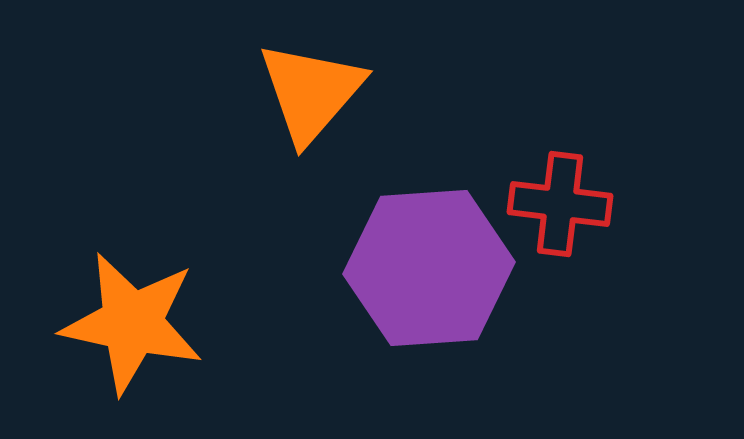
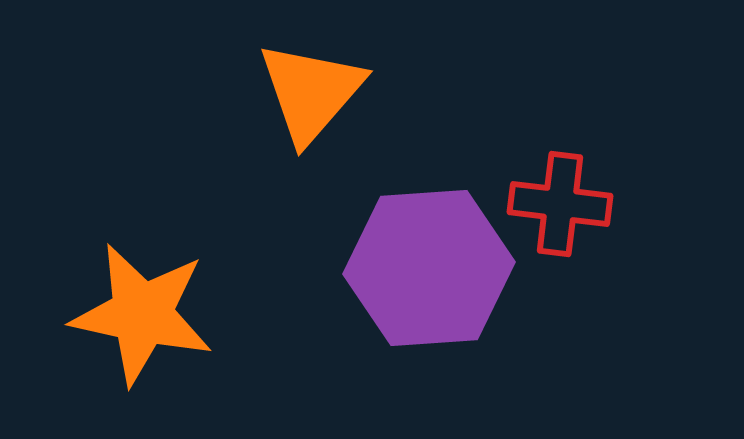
orange star: moved 10 px right, 9 px up
